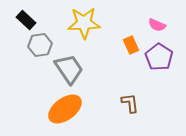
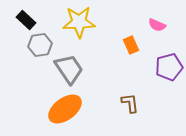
yellow star: moved 5 px left, 1 px up
purple pentagon: moved 10 px right, 10 px down; rotated 24 degrees clockwise
